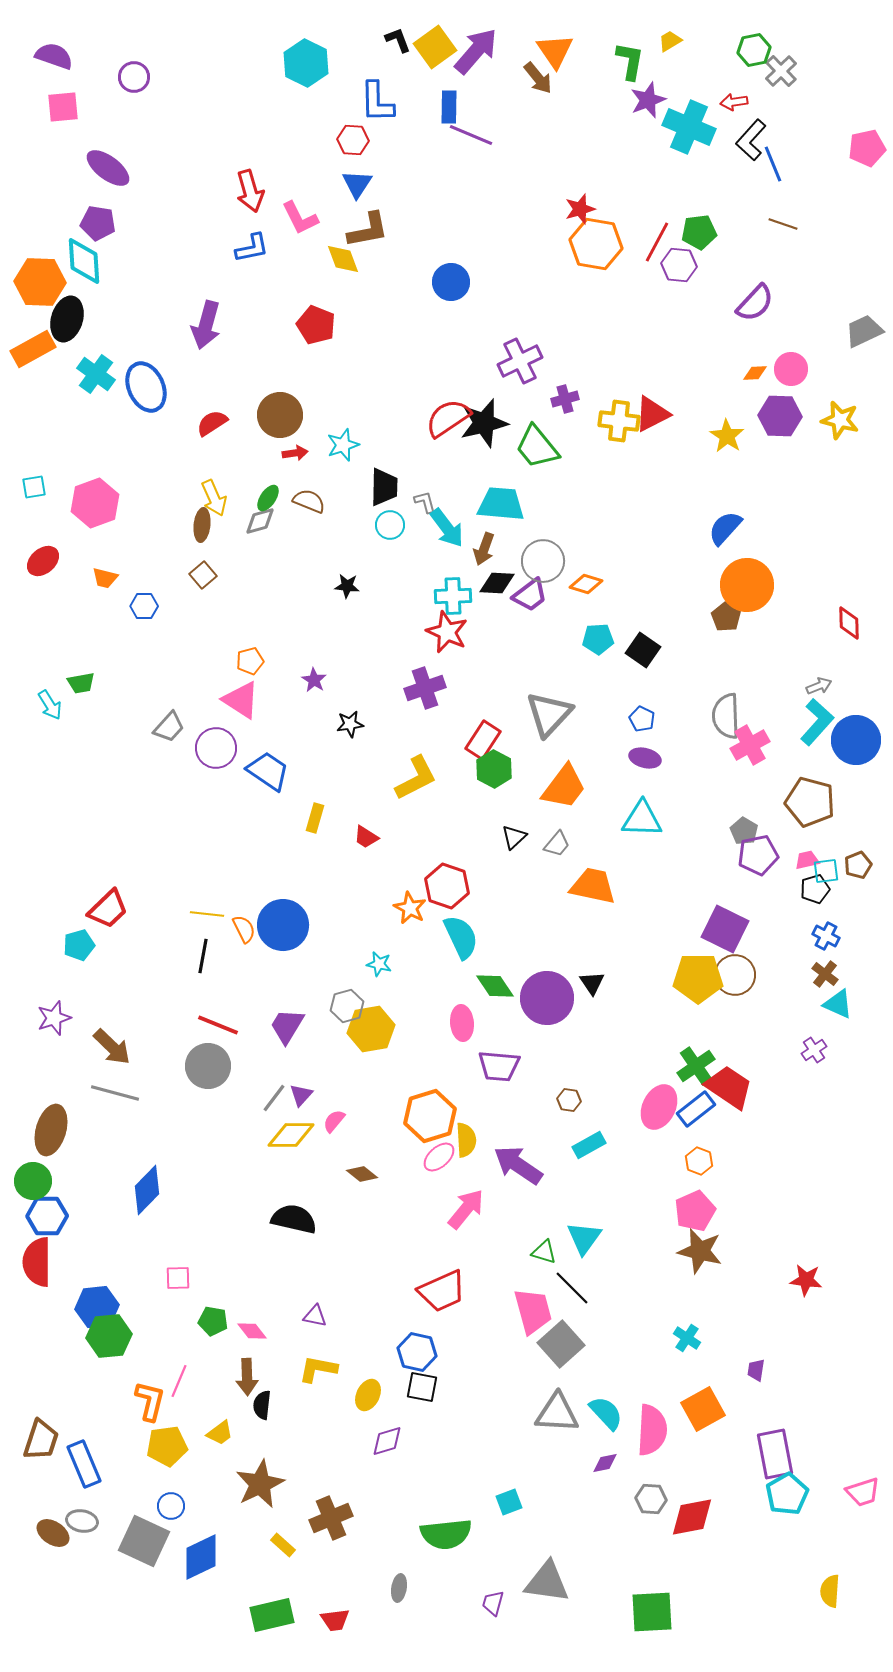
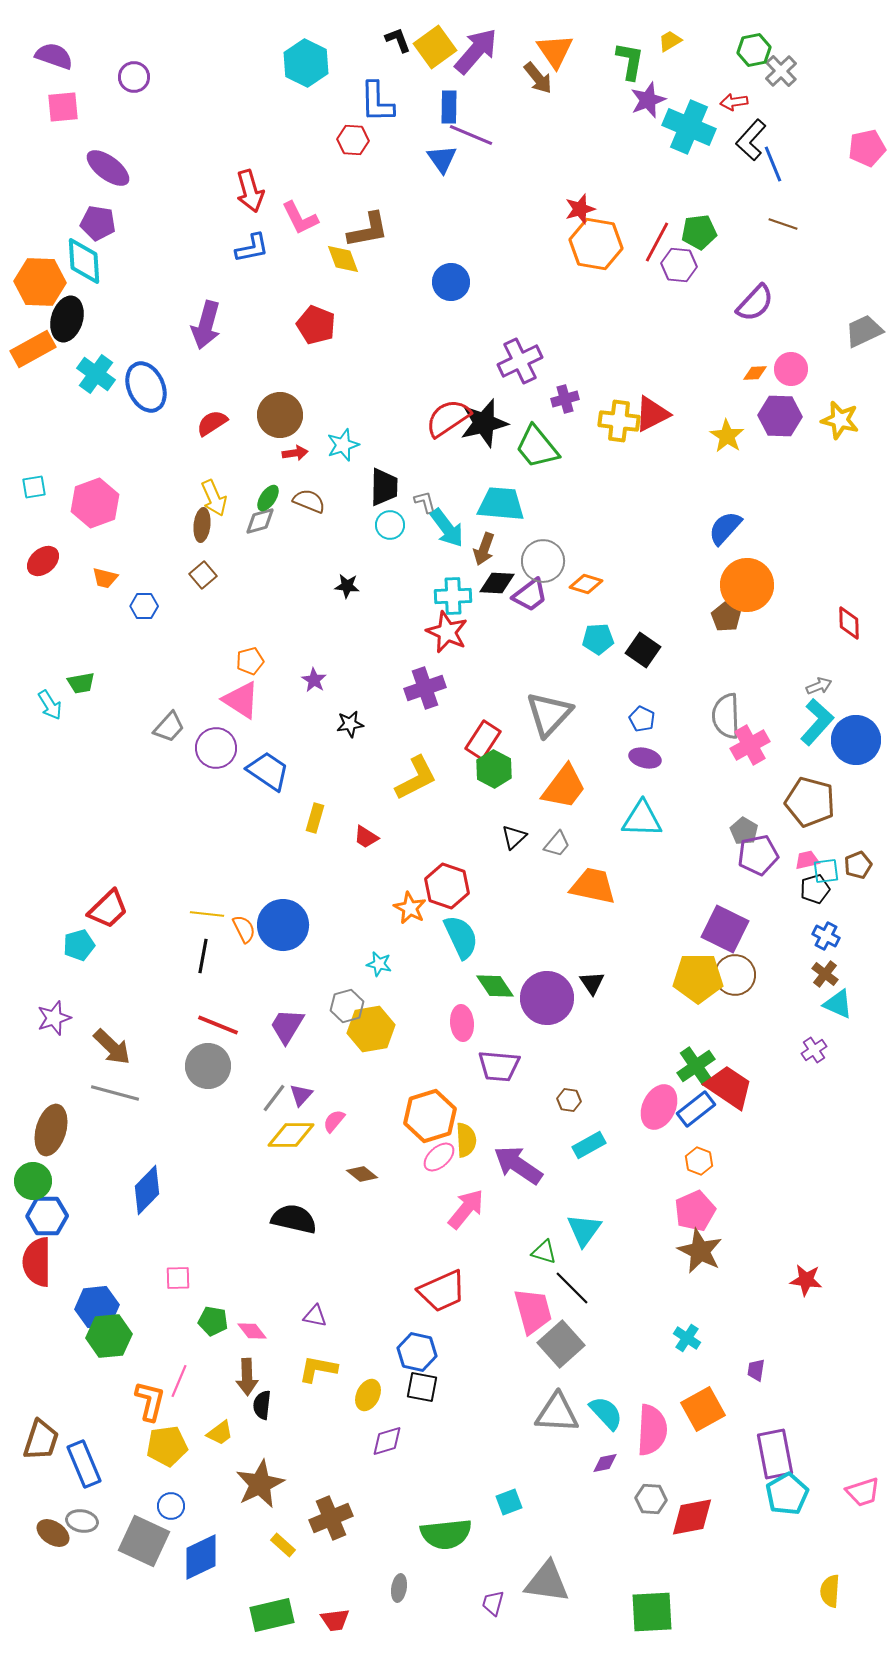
blue triangle at (357, 184): moved 85 px right, 25 px up; rotated 8 degrees counterclockwise
cyan triangle at (584, 1238): moved 8 px up
brown star at (700, 1251): rotated 12 degrees clockwise
